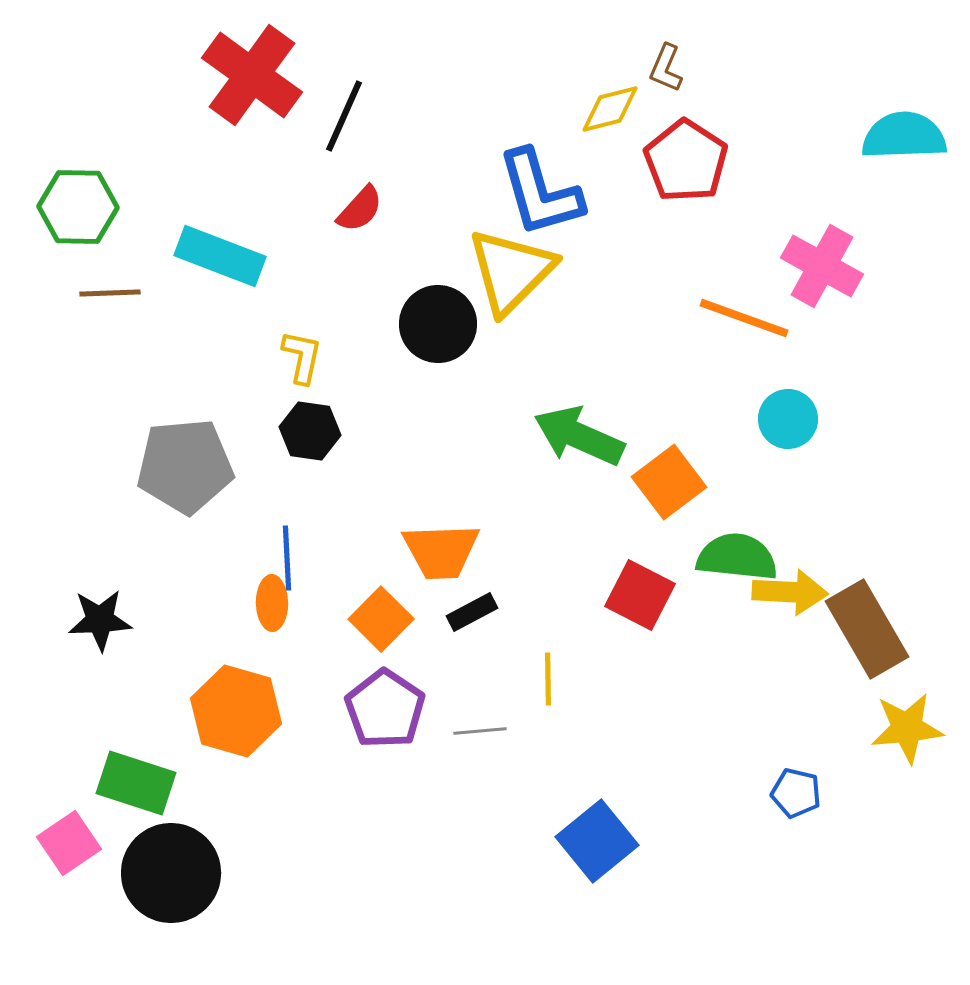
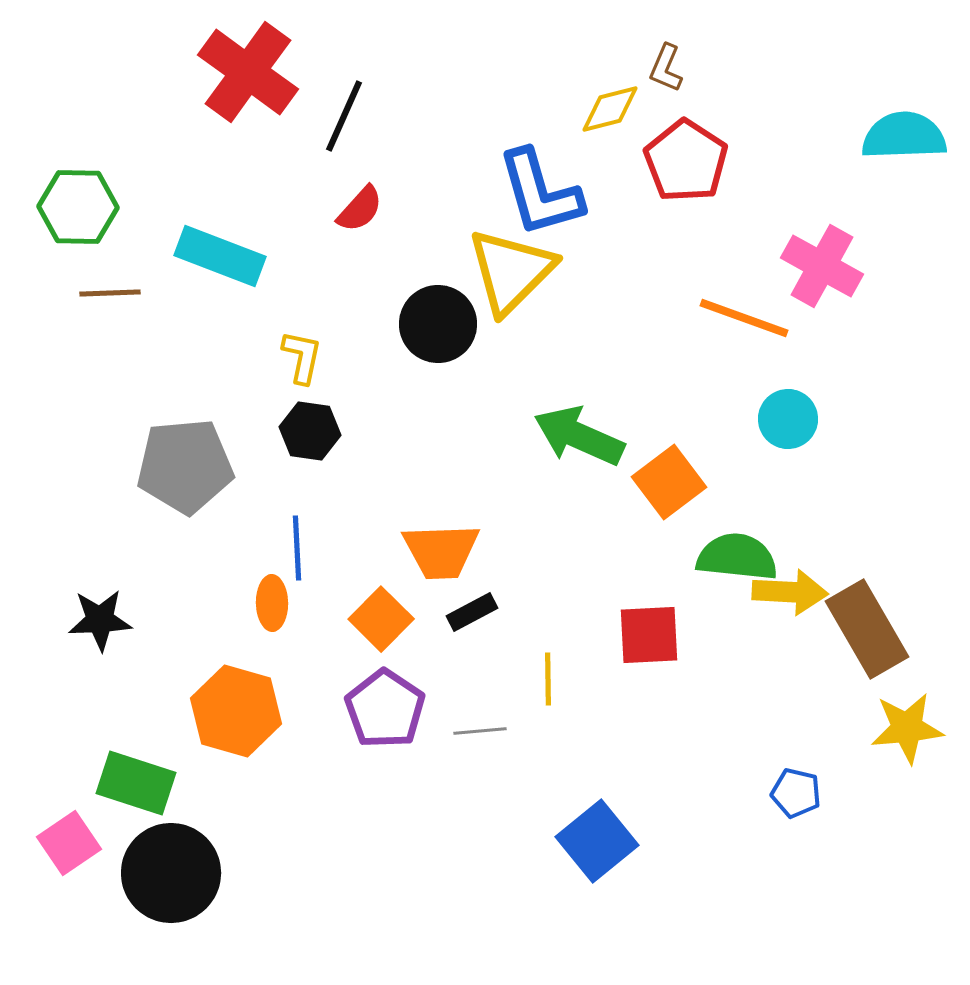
red cross at (252, 75): moved 4 px left, 3 px up
blue line at (287, 558): moved 10 px right, 10 px up
red square at (640, 595): moved 9 px right, 40 px down; rotated 30 degrees counterclockwise
